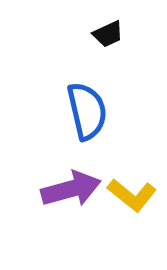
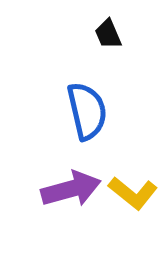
black trapezoid: rotated 92 degrees clockwise
yellow L-shape: moved 1 px right, 2 px up
